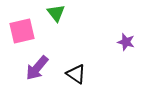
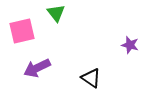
purple star: moved 4 px right, 3 px down
purple arrow: rotated 24 degrees clockwise
black triangle: moved 15 px right, 4 px down
